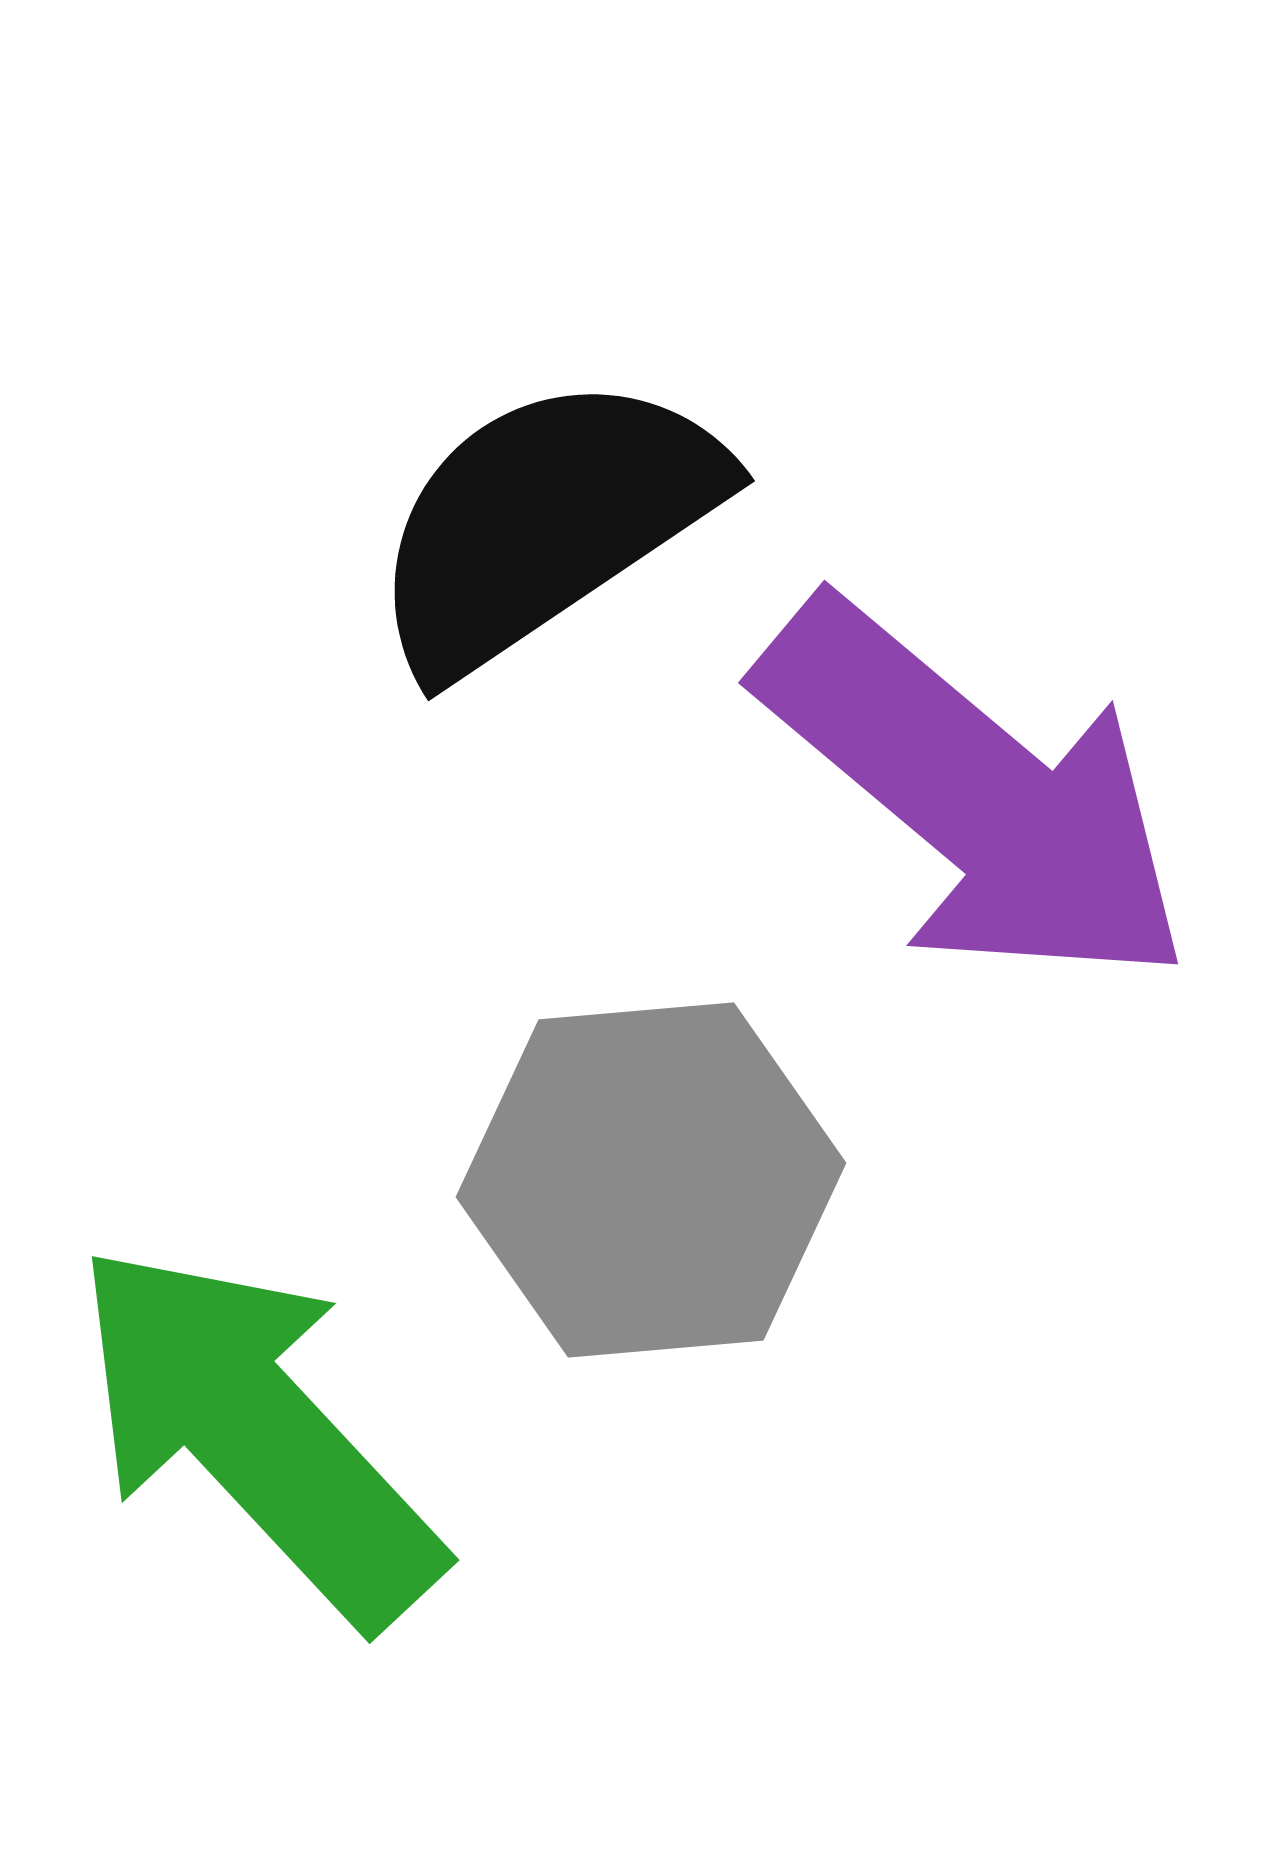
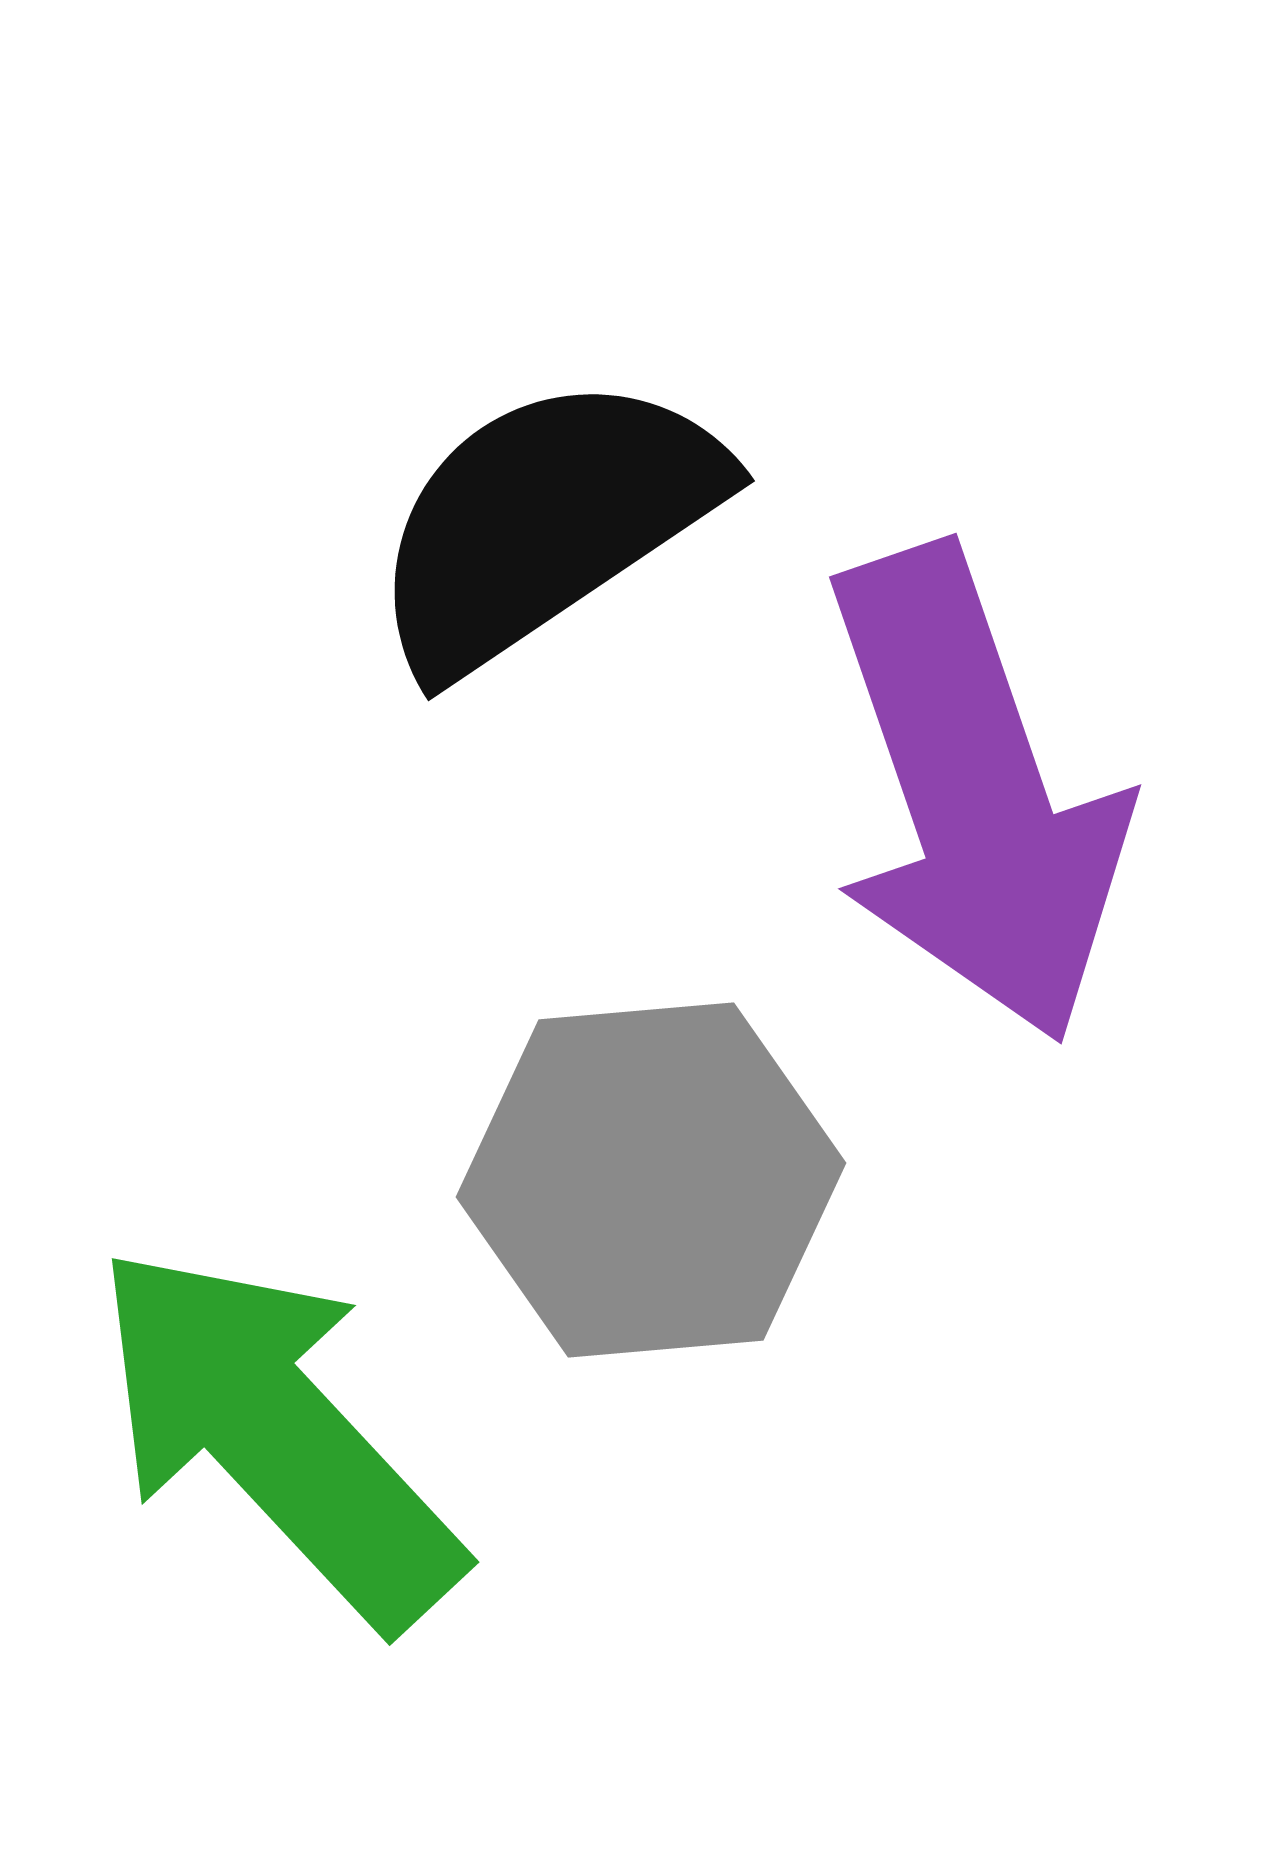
purple arrow: rotated 31 degrees clockwise
green arrow: moved 20 px right, 2 px down
